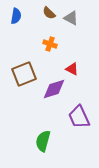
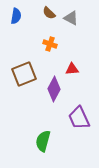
red triangle: rotated 32 degrees counterclockwise
purple diamond: rotated 45 degrees counterclockwise
purple trapezoid: moved 1 px down
